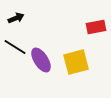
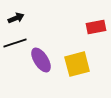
black line: moved 4 px up; rotated 50 degrees counterclockwise
yellow square: moved 1 px right, 2 px down
